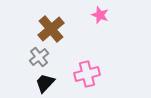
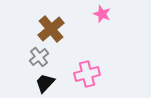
pink star: moved 2 px right, 1 px up
